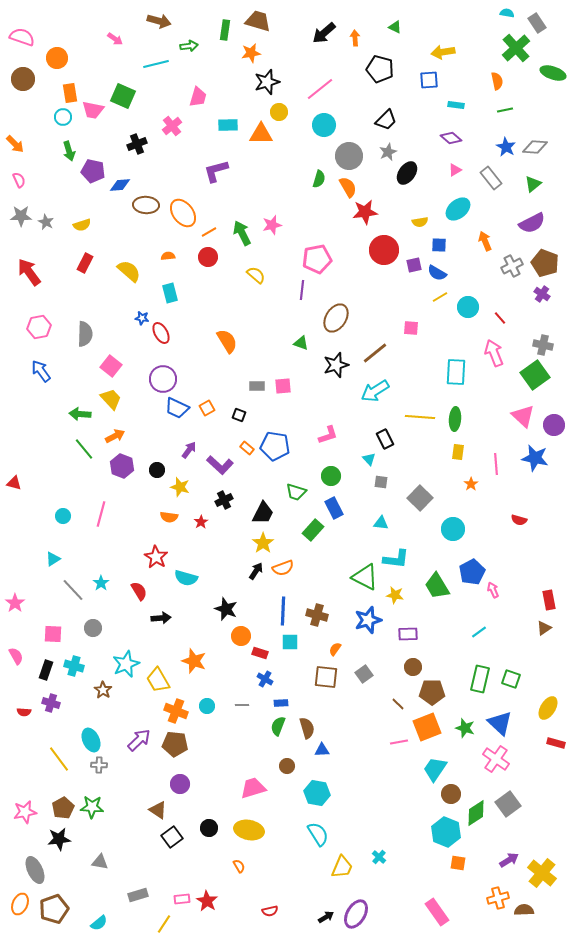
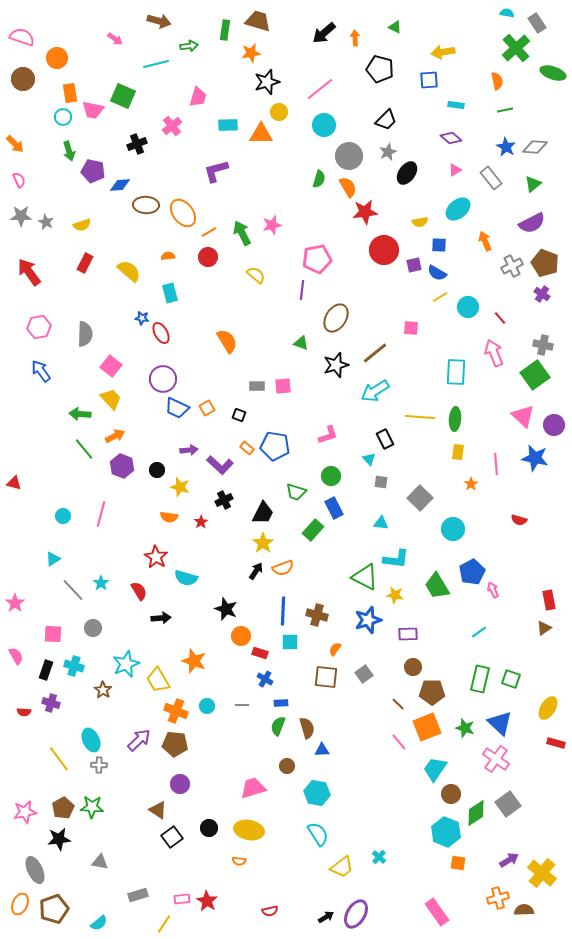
purple arrow at (189, 450): rotated 48 degrees clockwise
pink line at (399, 742): rotated 60 degrees clockwise
orange semicircle at (239, 866): moved 5 px up; rotated 128 degrees clockwise
yellow trapezoid at (342, 867): rotated 30 degrees clockwise
